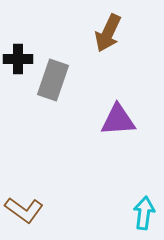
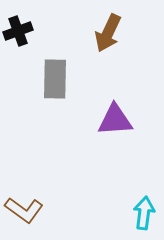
black cross: moved 28 px up; rotated 20 degrees counterclockwise
gray rectangle: moved 2 px right, 1 px up; rotated 18 degrees counterclockwise
purple triangle: moved 3 px left
